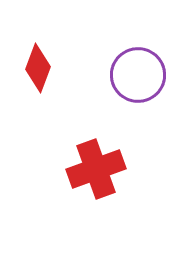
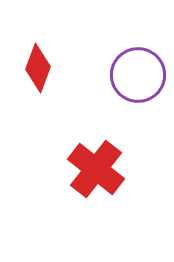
red cross: rotated 32 degrees counterclockwise
